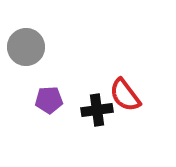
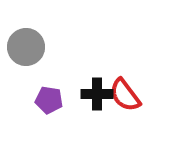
purple pentagon: rotated 12 degrees clockwise
black cross: moved 16 px up; rotated 8 degrees clockwise
